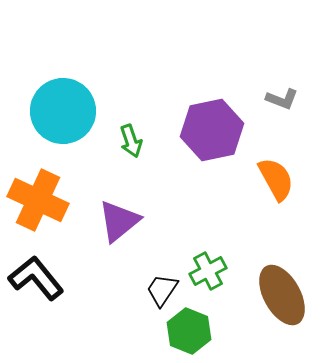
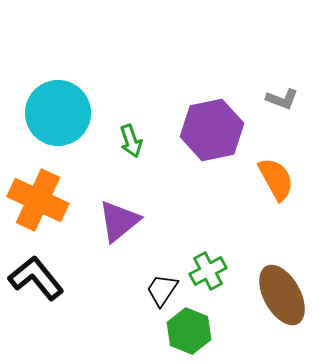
cyan circle: moved 5 px left, 2 px down
